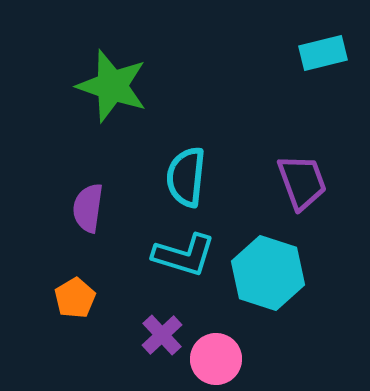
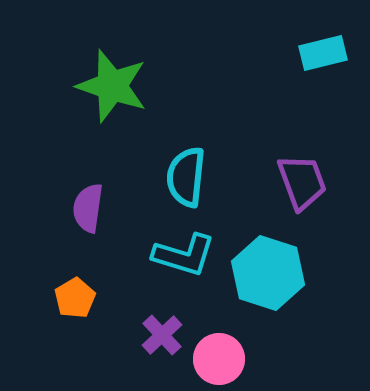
pink circle: moved 3 px right
